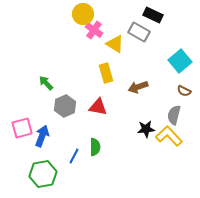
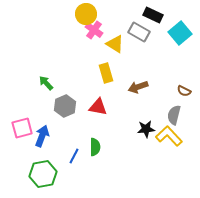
yellow circle: moved 3 px right
cyan square: moved 28 px up
